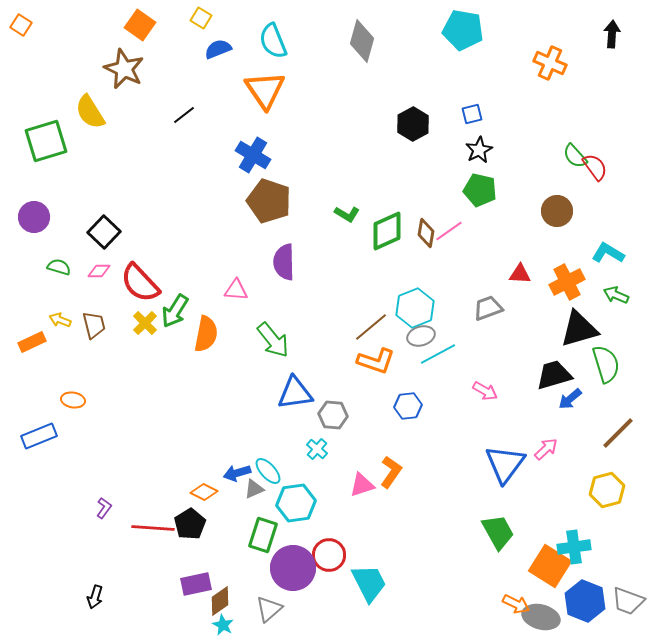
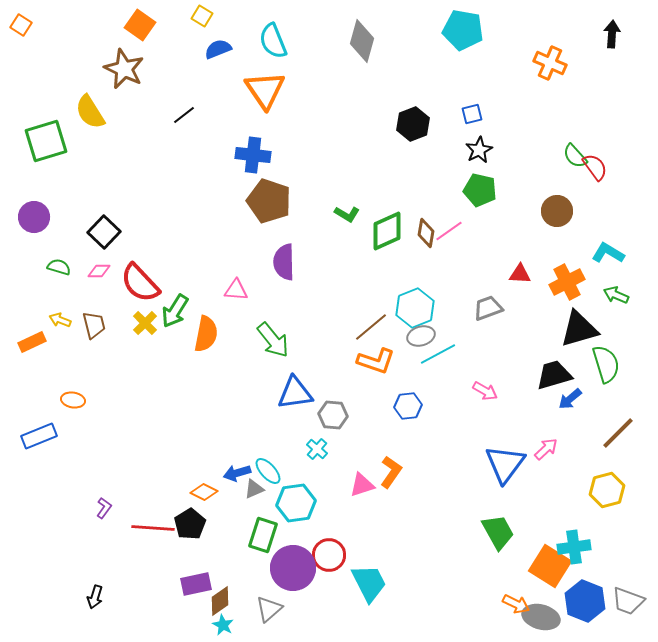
yellow square at (201, 18): moved 1 px right, 2 px up
black hexagon at (413, 124): rotated 8 degrees clockwise
blue cross at (253, 155): rotated 24 degrees counterclockwise
